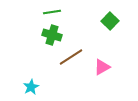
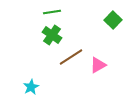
green square: moved 3 px right, 1 px up
green cross: rotated 18 degrees clockwise
pink triangle: moved 4 px left, 2 px up
